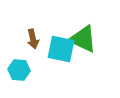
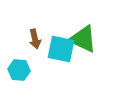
brown arrow: moved 2 px right
